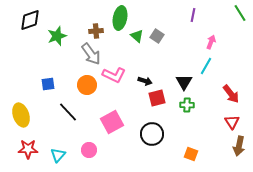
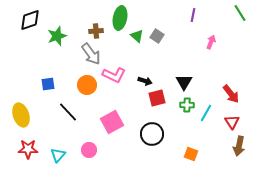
cyan line: moved 47 px down
